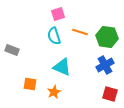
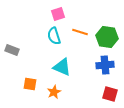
blue cross: rotated 24 degrees clockwise
